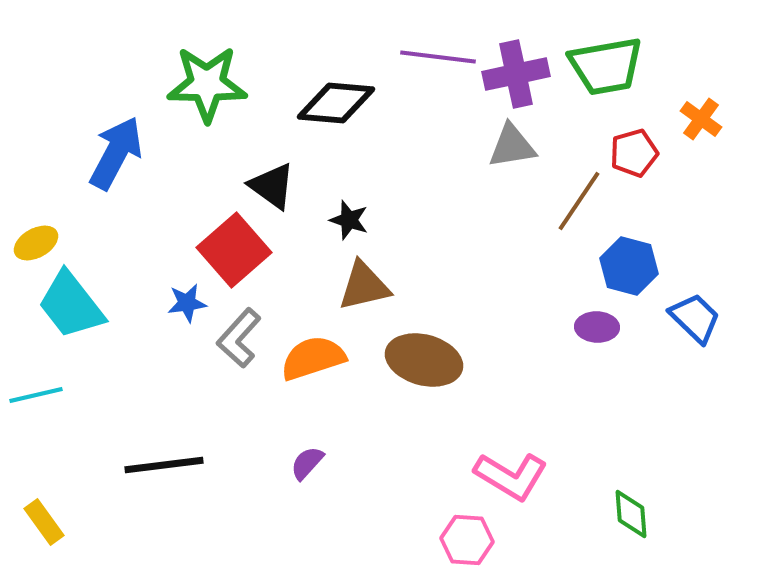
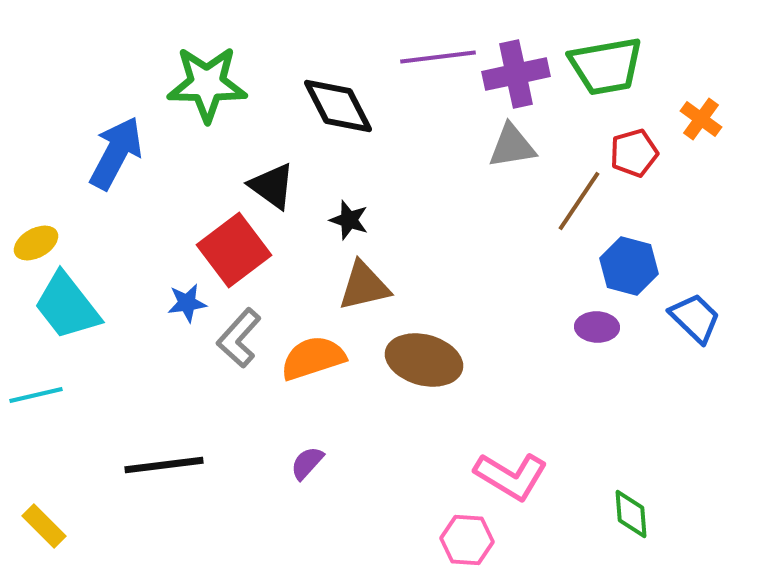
purple line: rotated 14 degrees counterclockwise
black diamond: moved 2 px right, 3 px down; rotated 58 degrees clockwise
red square: rotated 4 degrees clockwise
cyan trapezoid: moved 4 px left, 1 px down
yellow rectangle: moved 4 px down; rotated 9 degrees counterclockwise
